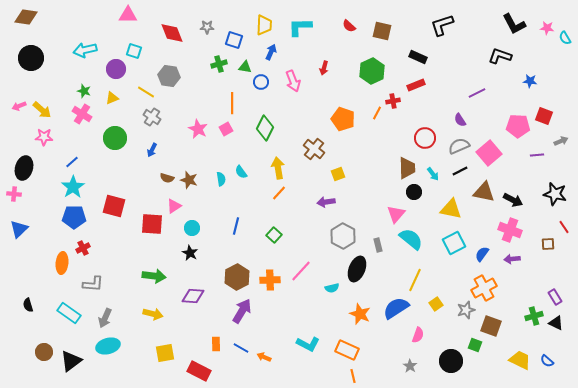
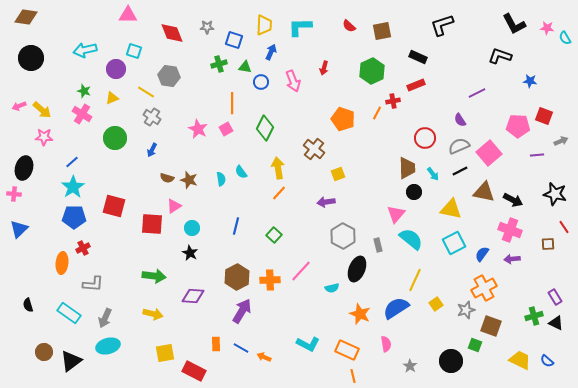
brown square at (382, 31): rotated 24 degrees counterclockwise
pink semicircle at (418, 335): moved 32 px left, 9 px down; rotated 28 degrees counterclockwise
red rectangle at (199, 371): moved 5 px left
